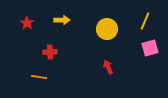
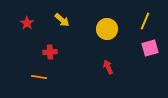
yellow arrow: rotated 42 degrees clockwise
